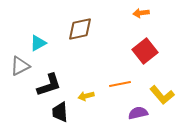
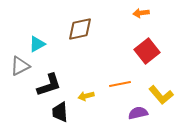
cyan triangle: moved 1 px left, 1 px down
red square: moved 2 px right
yellow L-shape: moved 1 px left
